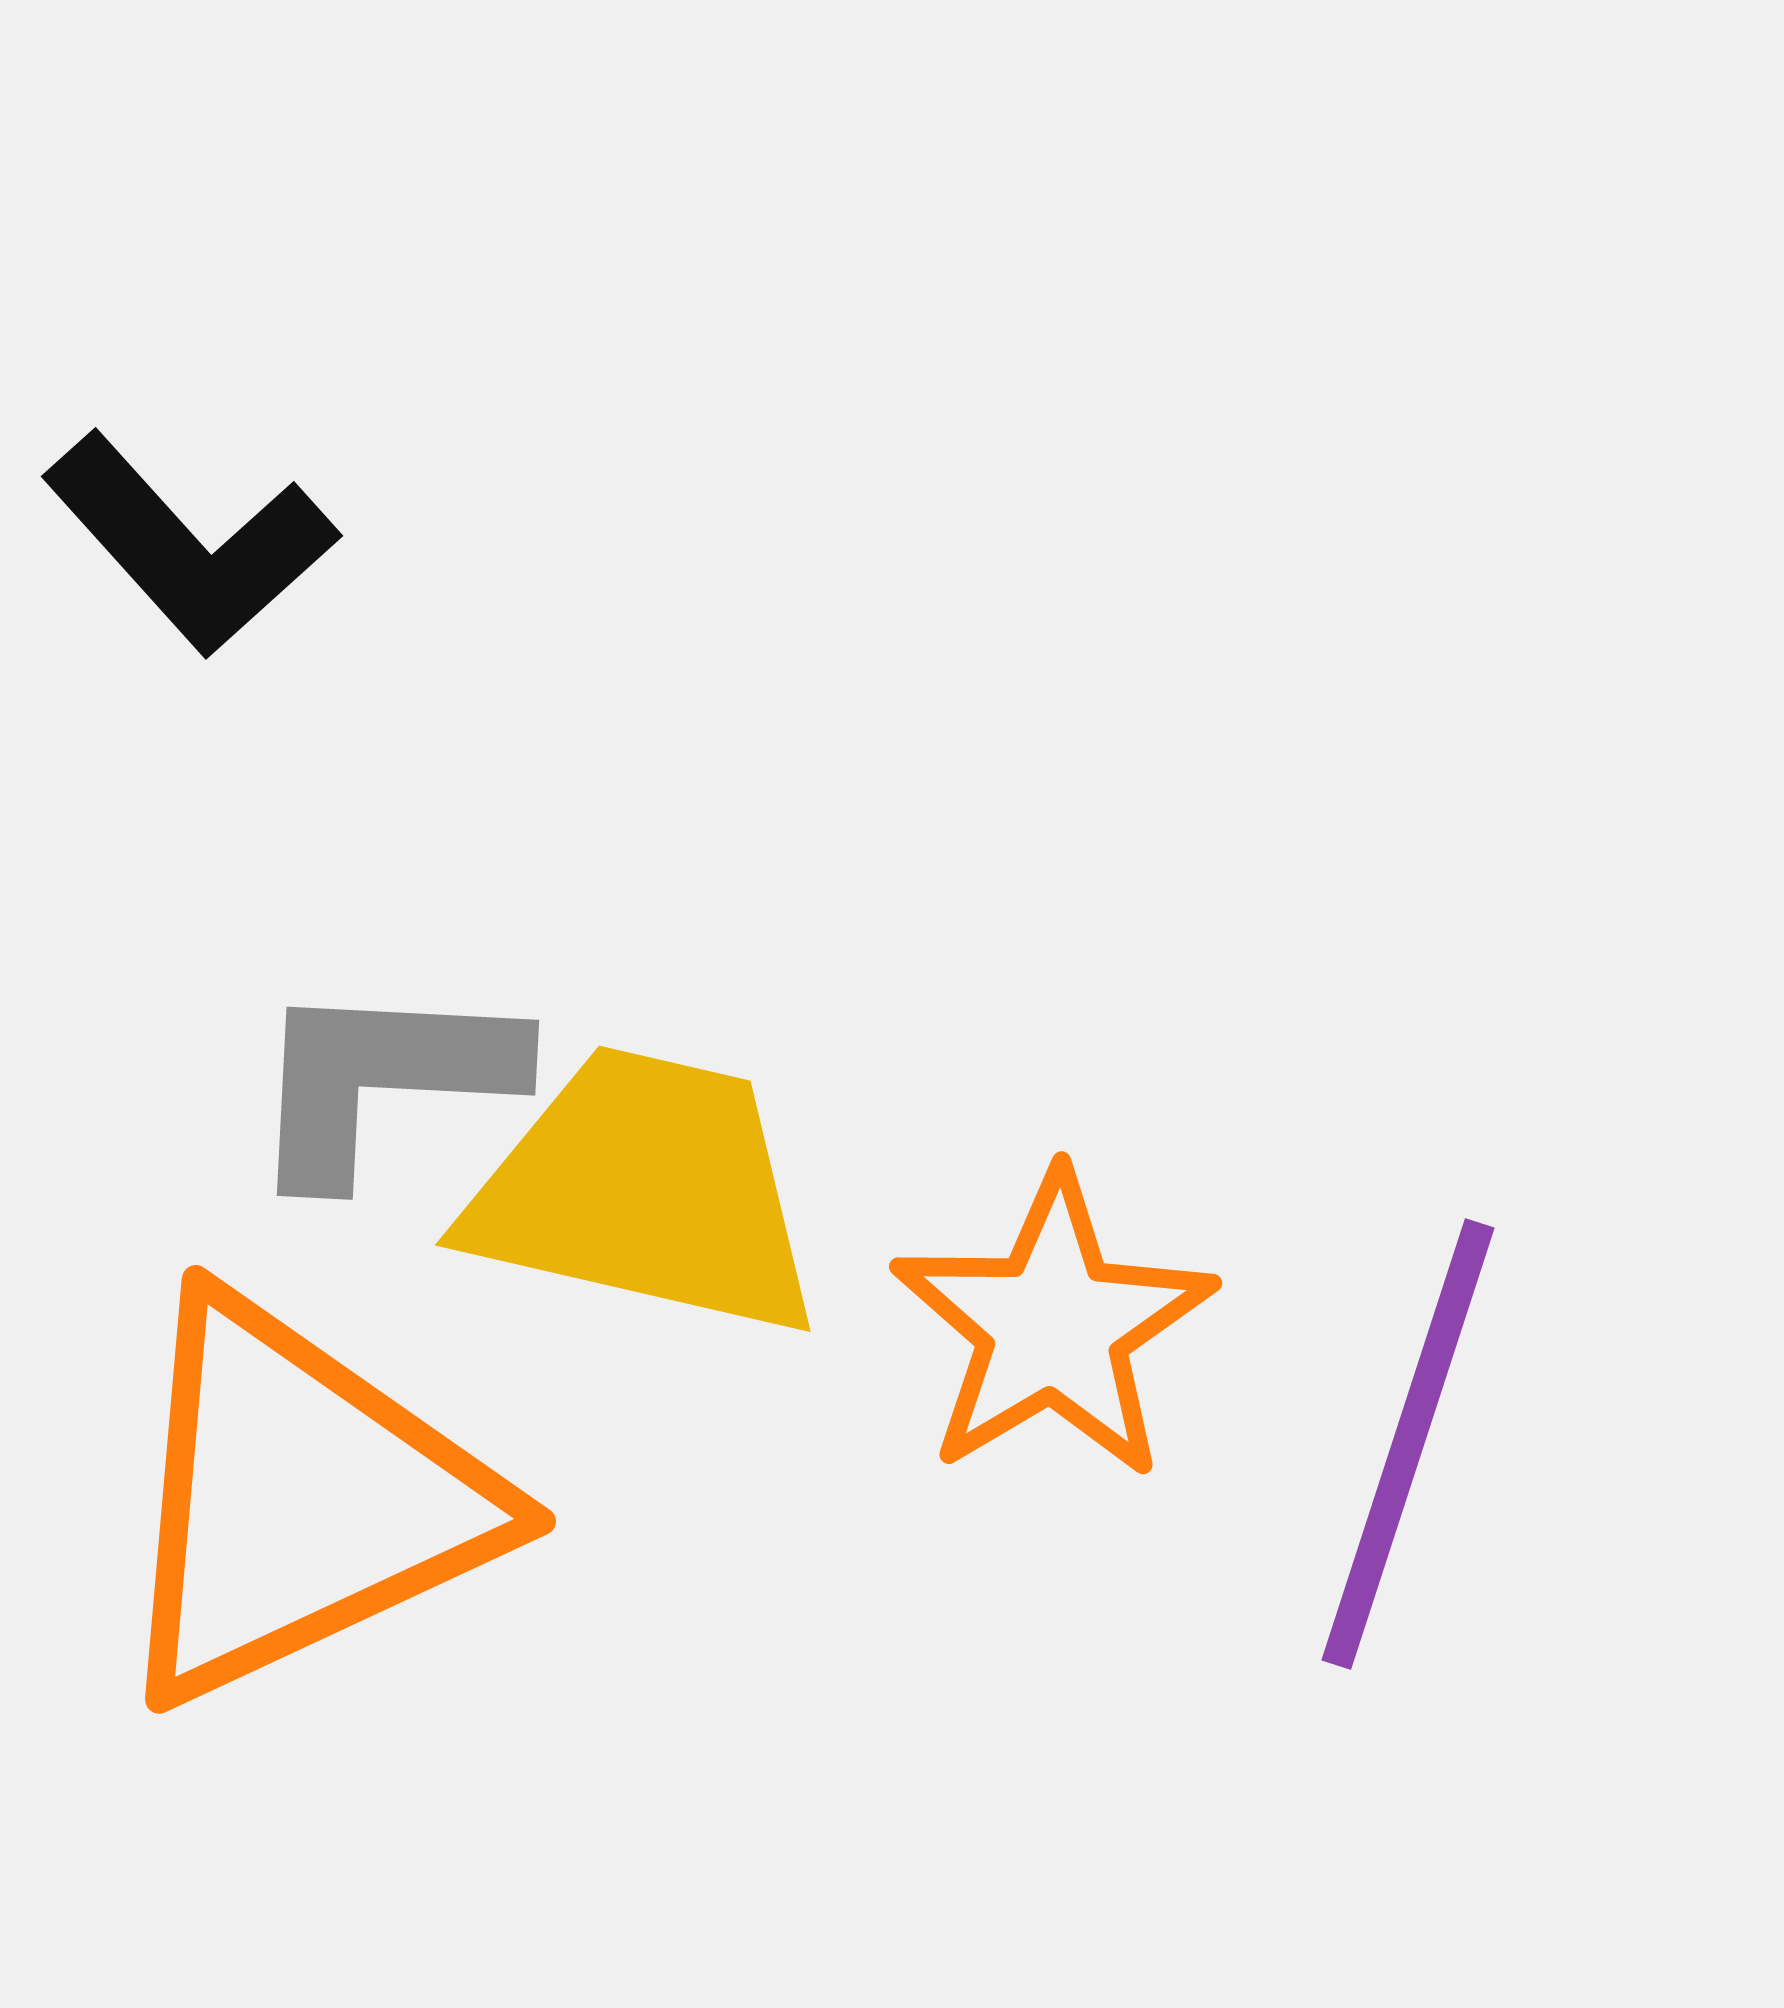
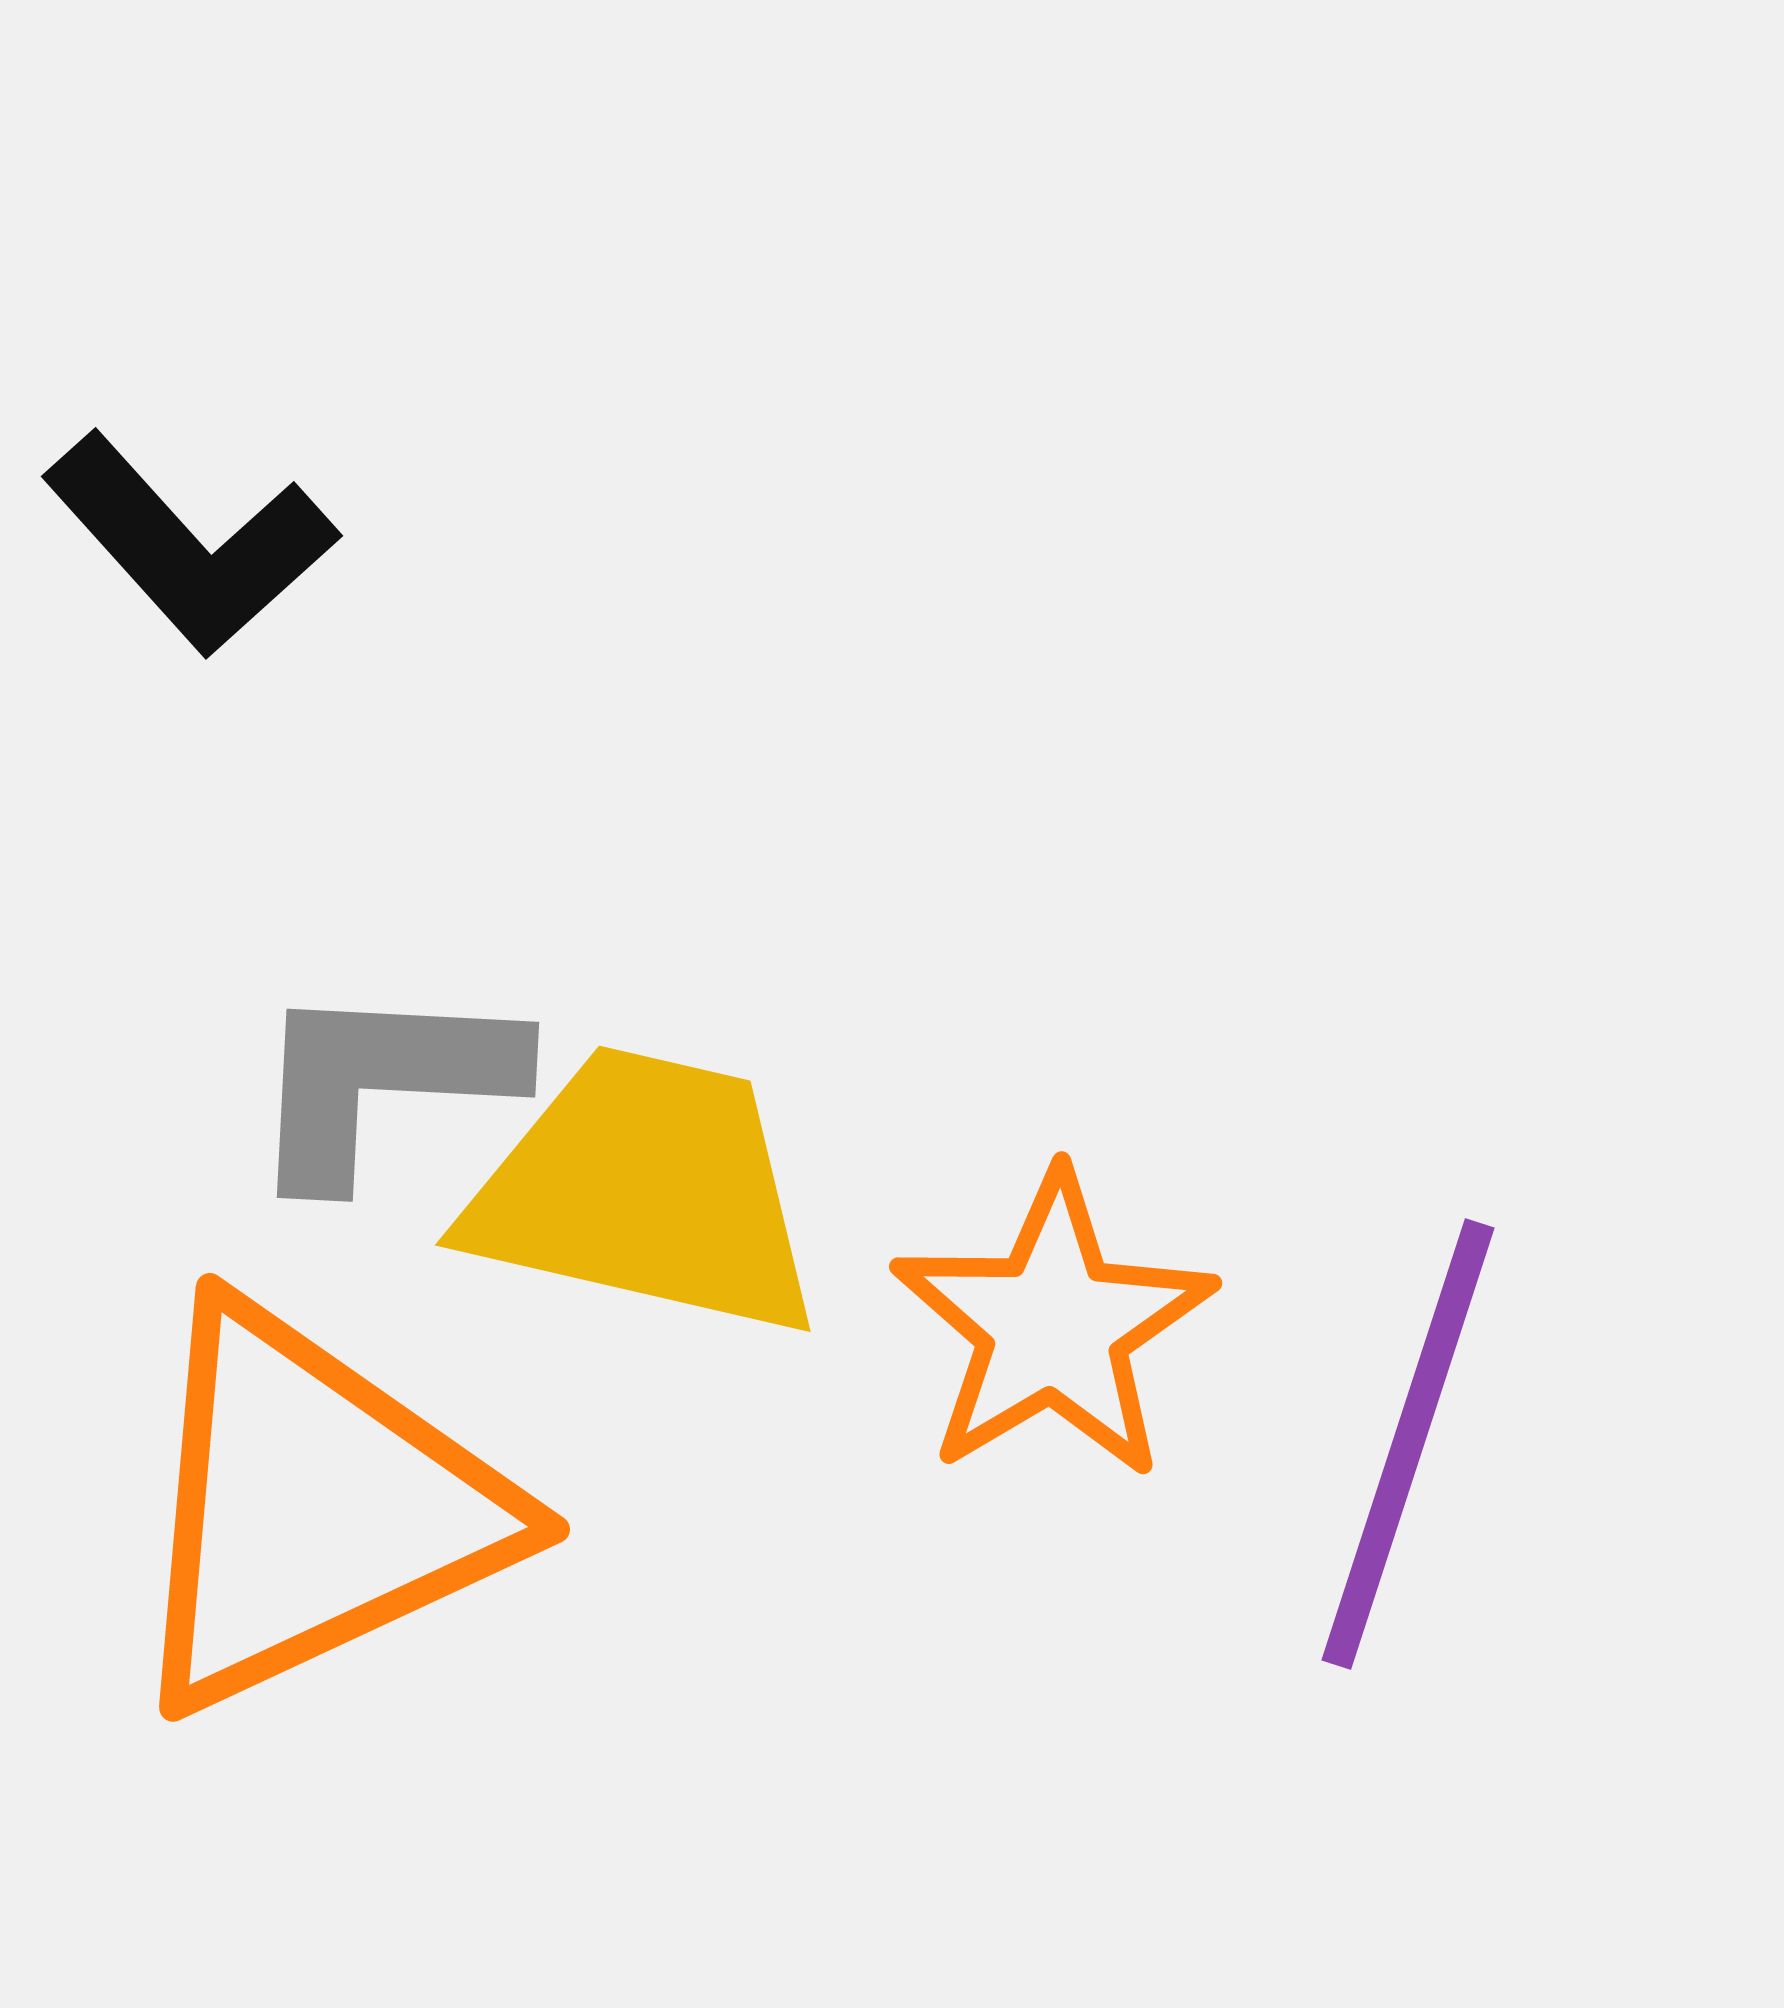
gray L-shape: moved 2 px down
orange triangle: moved 14 px right, 8 px down
